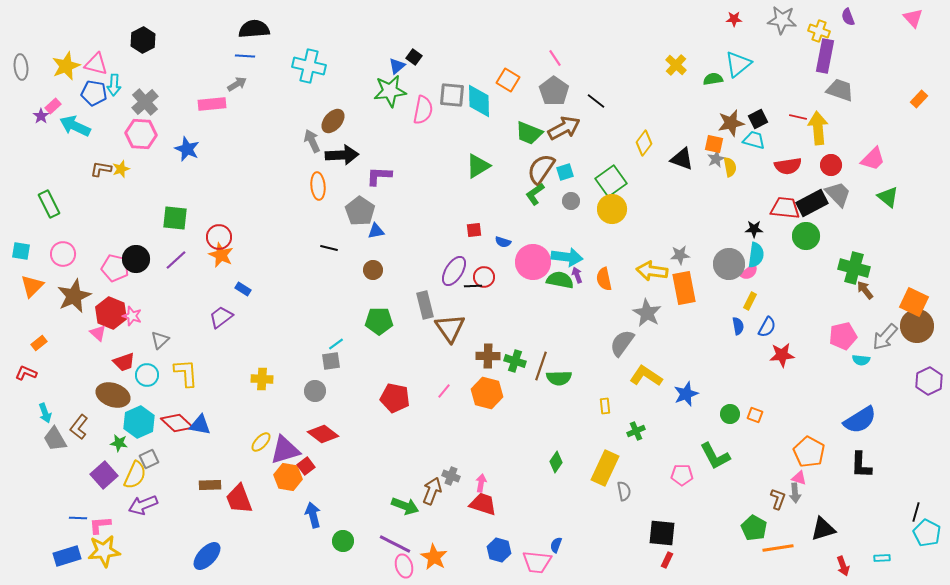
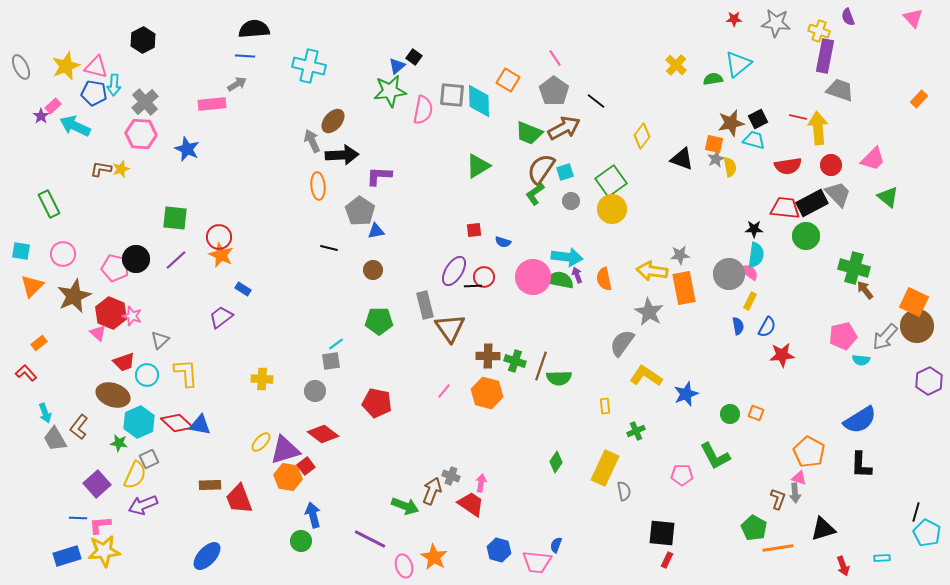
gray star at (782, 20): moved 6 px left, 3 px down
pink triangle at (96, 64): moved 3 px down
gray ellipse at (21, 67): rotated 20 degrees counterclockwise
yellow diamond at (644, 143): moved 2 px left, 7 px up
pink circle at (533, 262): moved 15 px down
gray circle at (729, 264): moved 10 px down
pink semicircle at (749, 272): rotated 108 degrees counterclockwise
gray star at (647, 313): moved 2 px right, 1 px up
red L-shape at (26, 373): rotated 25 degrees clockwise
red pentagon at (395, 398): moved 18 px left, 5 px down
orange square at (755, 415): moved 1 px right, 2 px up
purple square at (104, 475): moved 7 px left, 9 px down
red trapezoid at (483, 504): moved 12 px left; rotated 16 degrees clockwise
green circle at (343, 541): moved 42 px left
purple line at (395, 544): moved 25 px left, 5 px up
